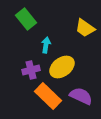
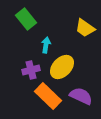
yellow ellipse: rotated 10 degrees counterclockwise
